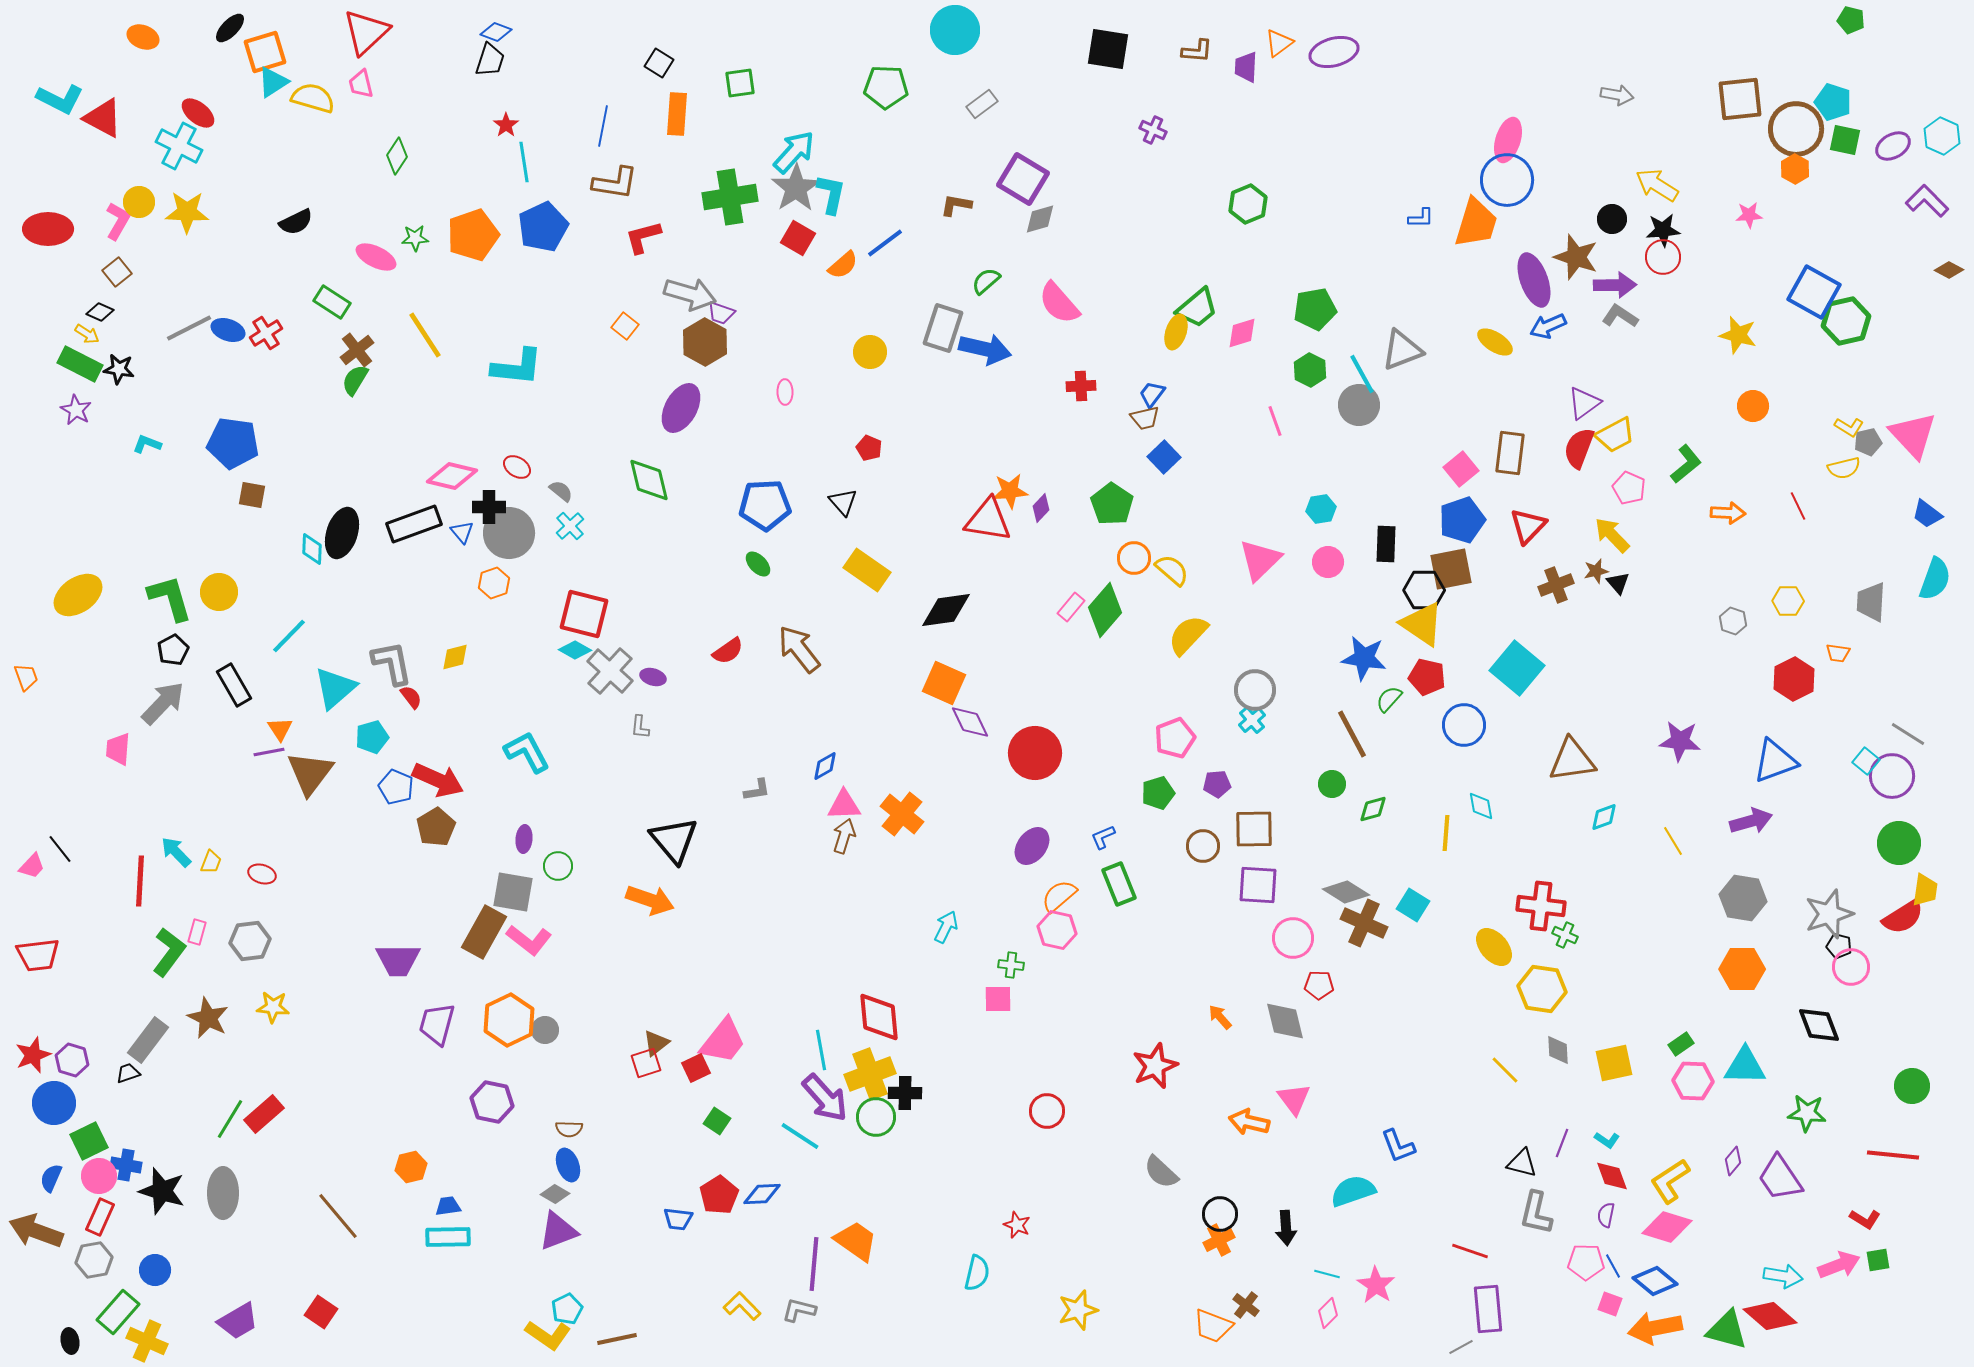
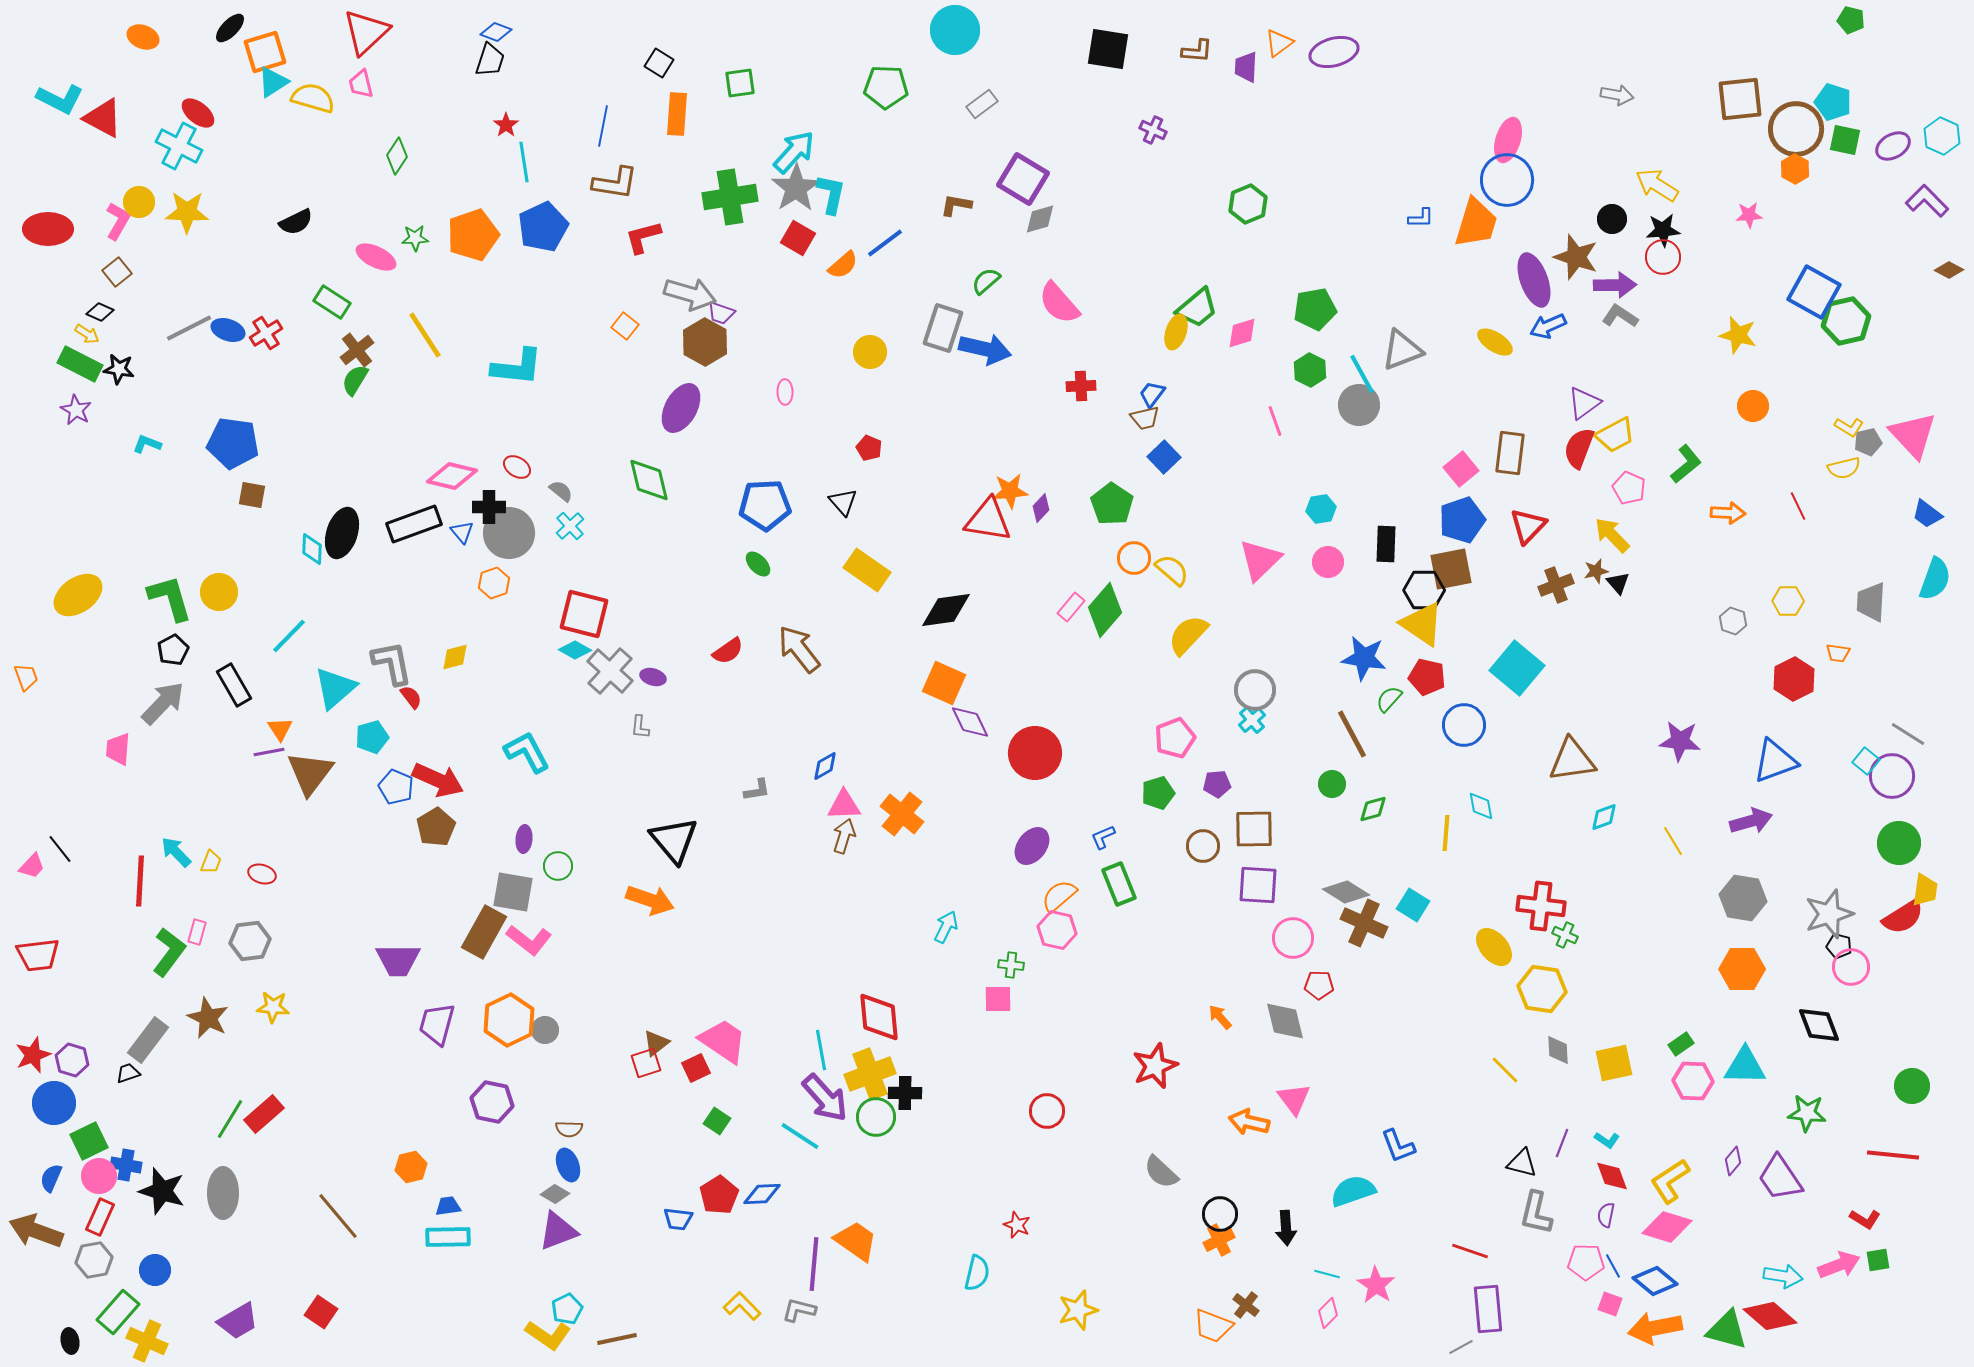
pink trapezoid at (723, 1041): rotated 94 degrees counterclockwise
